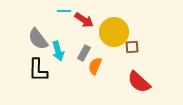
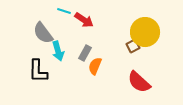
cyan line: rotated 16 degrees clockwise
yellow circle: moved 31 px right
gray semicircle: moved 5 px right, 6 px up
brown square: moved 1 px right, 1 px up; rotated 24 degrees counterclockwise
gray rectangle: moved 1 px right
black L-shape: moved 1 px down
